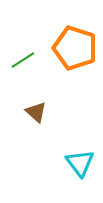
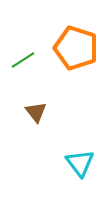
orange pentagon: moved 1 px right
brown triangle: rotated 10 degrees clockwise
